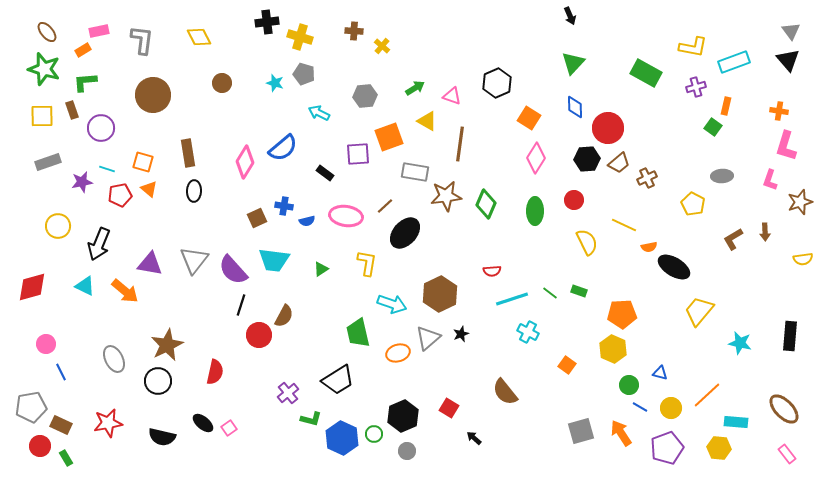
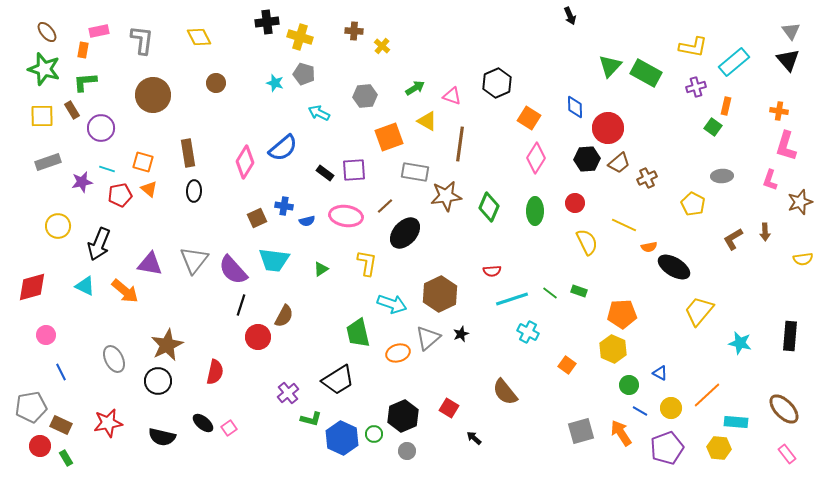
orange rectangle at (83, 50): rotated 49 degrees counterclockwise
cyan rectangle at (734, 62): rotated 20 degrees counterclockwise
green triangle at (573, 63): moved 37 px right, 3 px down
brown circle at (222, 83): moved 6 px left
brown rectangle at (72, 110): rotated 12 degrees counterclockwise
purple square at (358, 154): moved 4 px left, 16 px down
red circle at (574, 200): moved 1 px right, 3 px down
green diamond at (486, 204): moved 3 px right, 3 px down
red circle at (259, 335): moved 1 px left, 2 px down
pink circle at (46, 344): moved 9 px up
blue triangle at (660, 373): rotated 14 degrees clockwise
blue line at (640, 407): moved 4 px down
